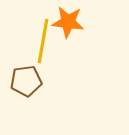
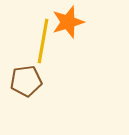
orange star: rotated 24 degrees counterclockwise
